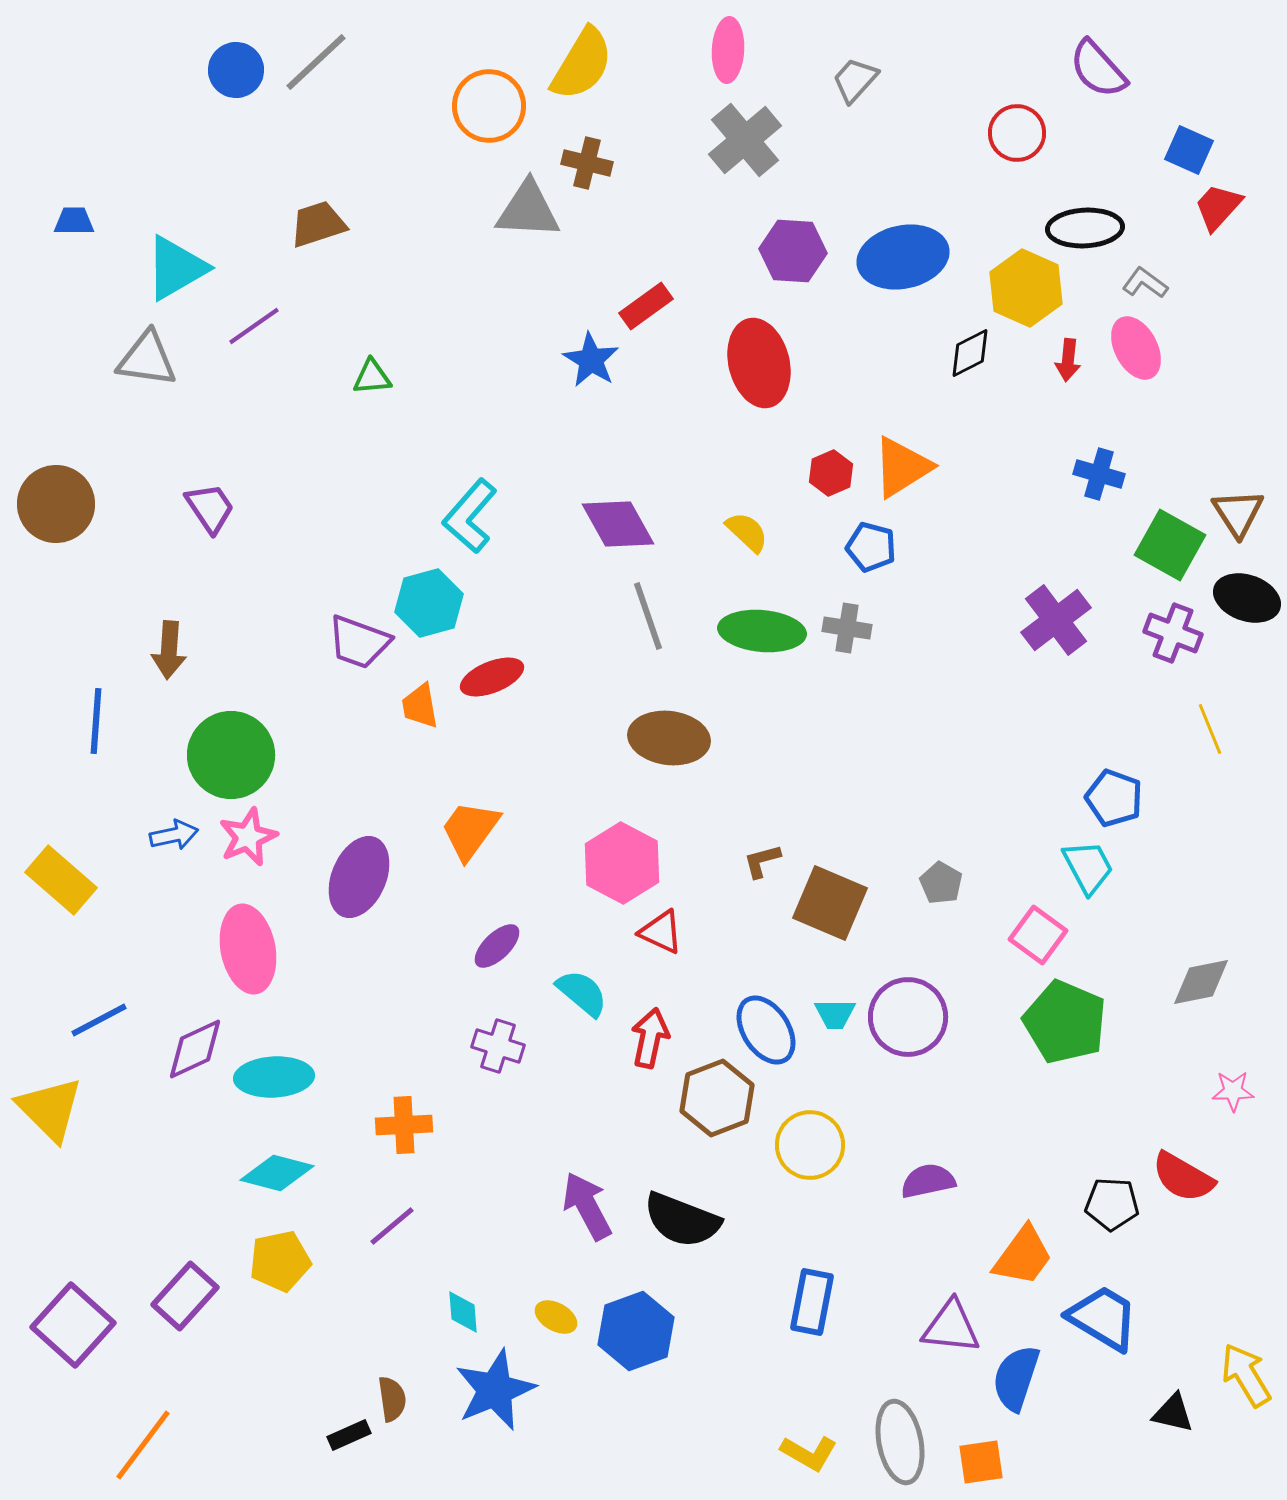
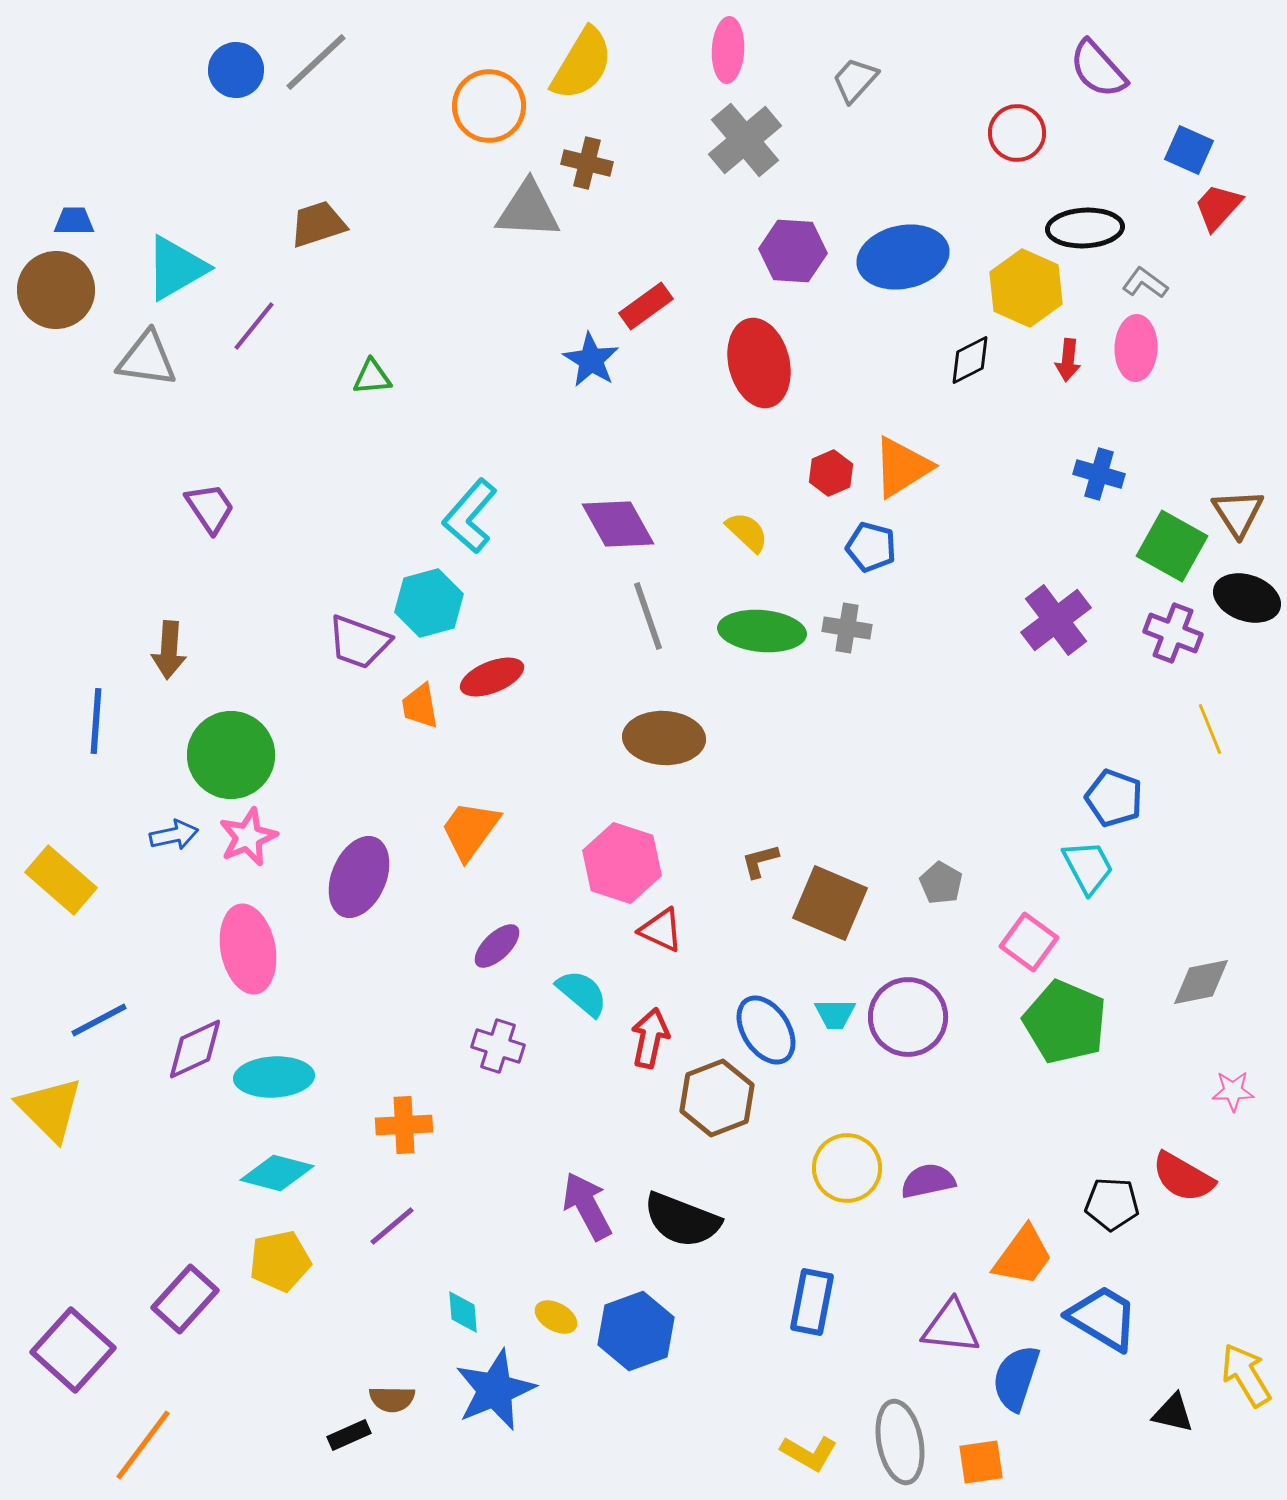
purple line at (254, 326): rotated 16 degrees counterclockwise
pink ellipse at (1136, 348): rotated 30 degrees clockwise
black diamond at (970, 353): moved 7 px down
brown circle at (56, 504): moved 214 px up
green square at (1170, 545): moved 2 px right, 1 px down
brown ellipse at (669, 738): moved 5 px left; rotated 4 degrees counterclockwise
brown L-shape at (762, 861): moved 2 px left
pink hexagon at (622, 863): rotated 10 degrees counterclockwise
red triangle at (661, 932): moved 2 px up
pink square at (1038, 935): moved 9 px left, 7 px down
yellow circle at (810, 1145): moved 37 px right, 23 px down
purple rectangle at (185, 1296): moved 3 px down
purple square at (73, 1325): moved 25 px down
brown semicircle at (392, 1399): rotated 99 degrees clockwise
